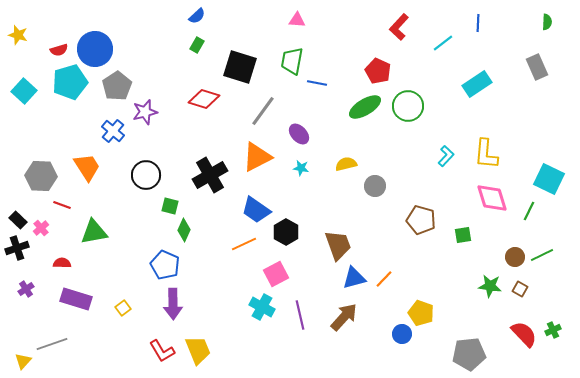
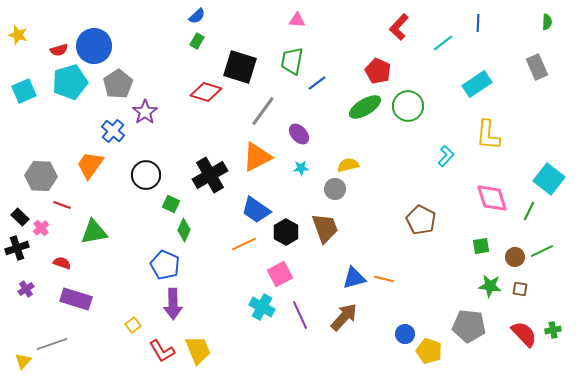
green rectangle at (197, 45): moved 4 px up
blue circle at (95, 49): moved 1 px left, 3 px up
blue line at (317, 83): rotated 48 degrees counterclockwise
gray pentagon at (117, 86): moved 1 px right, 2 px up
cyan square at (24, 91): rotated 25 degrees clockwise
red diamond at (204, 99): moved 2 px right, 7 px up
purple star at (145, 112): rotated 20 degrees counterclockwise
yellow L-shape at (486, 154): moved 2 px right, 19 px up
yellow semicircle at (346, 164): moved 2 px right, 1 px down
orange trapezoid at (87, 167): moved 3 px right, 2 px up; rotated 112 degrees counterclockwise
cyan star at (301, 168): rotated 14 degrees counterclockwise
cyan square at (549, 179): rotated 12 degrees clockwise
gray circle at (375, 186): moved 40 px left, 3 px down
green square at (170, 206): moved 1 px right, 2 px up; rotated 12 degrees clockwise
black rectangle at (18, 220): moved 2 px right, 3 px up
brown pentagon at (421, 220): rotated 12 degrees clockwise
green square at (463, 235): moved 18 px right, 11 px down
brown trapezoid at (338, 245): moved 13 px left, 17 px up
green line at (542, 255): moved 4 px up
red semicircle at (62, 263): rotated 18 degrees clockwise
pink square at (276, 274): moved 4 px right
orange line at (384, 279): rotated 60 degrees clockwise
brown square at (520, 289): rotated 21 degrees counterclockwise
yellow square at (123, 308): moved 10 px right, 17 px down
yellow pentagon at (421, 313): moved 8 px right, 38 px down
purple line at (300, 315): rotated 12 degrees counterclockwise
green cross at (553, 330): rotated 14 degrees clockwise
blue circle at (402, 334): moved 3 px right
gray pentagon at (469, 354): moved 28 px up; rotated 12 degrees clockwise
